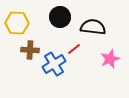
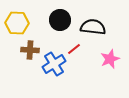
black circle: moved 3 px down
